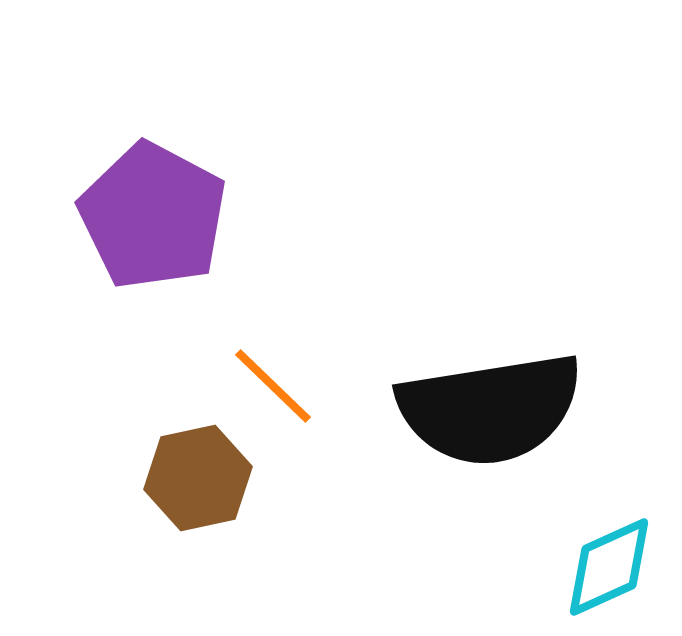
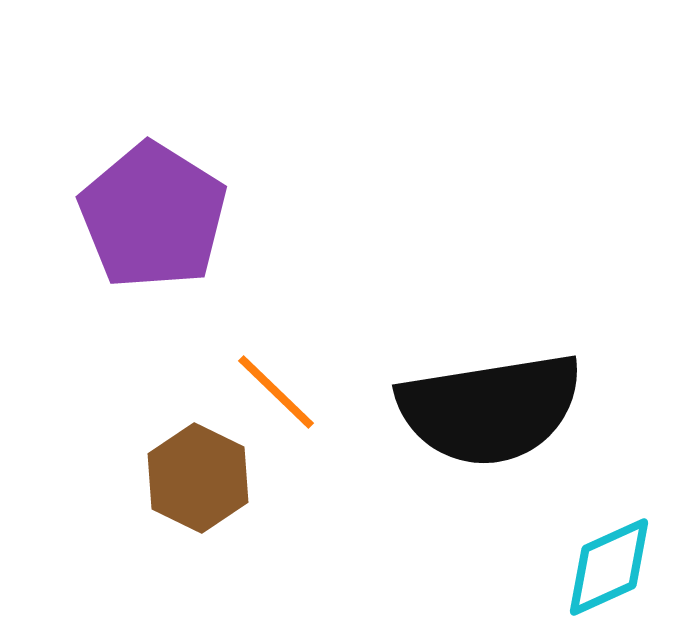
purple pentagon: rotated 4 degrees clockwise
orange line: moved 3 px right, 6 px down
brown hexagon: rotated 22 degrees counterclockwise
